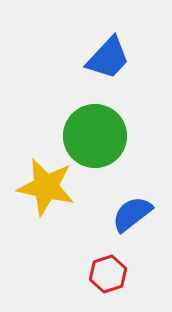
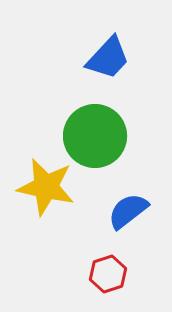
blue semicircle: moved 4 px left, 3 px up
